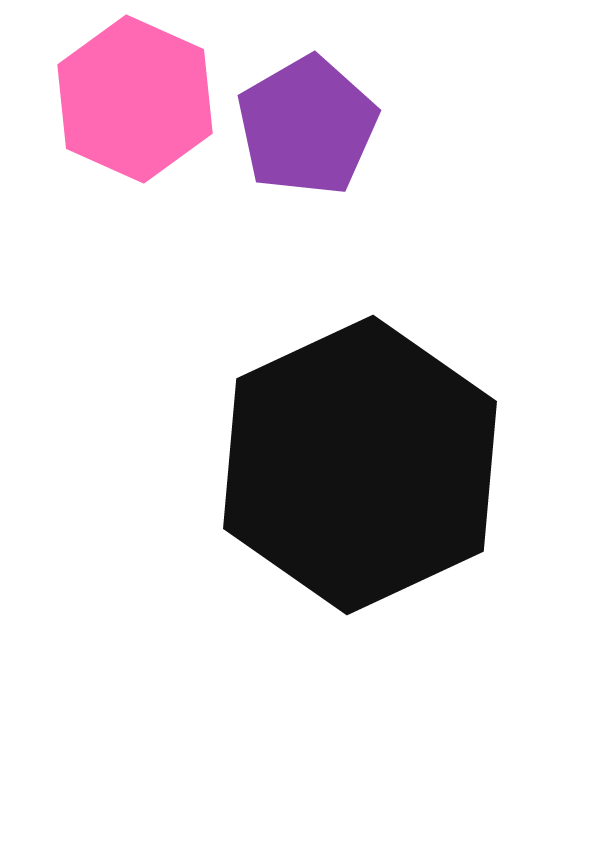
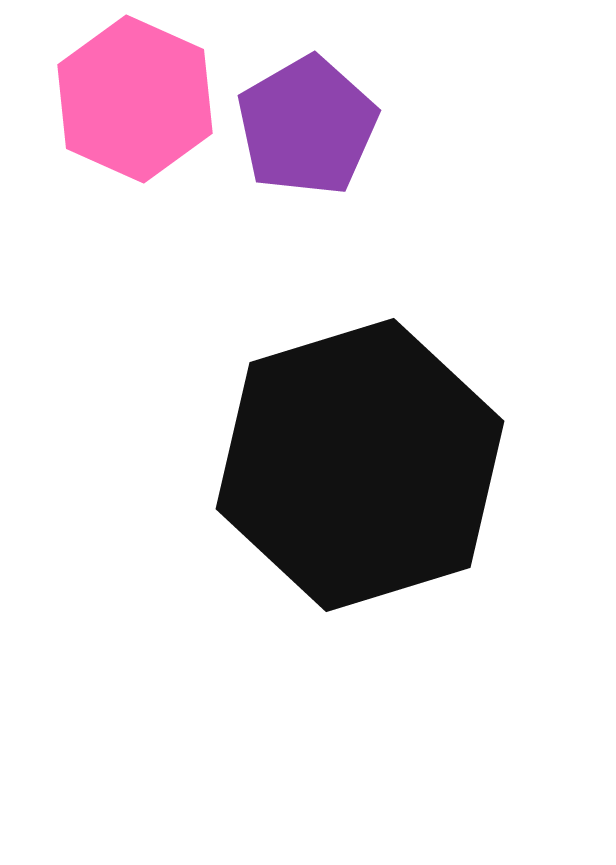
black hexagon: rotated 8 degrees clockwise
